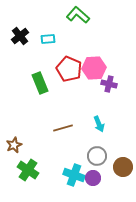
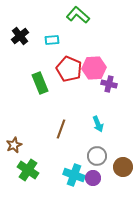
cyan rectangle: moved 4 px right, 1 px down
cyan arrow: moved 1 px left
brown line: moved 2 px left, 1 px down; rotated 54 degrees counterclockwise
